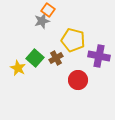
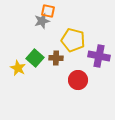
orange square: moved 1 px down; rotated 24 degrees counterclockwise
brown cross: rotated 32 degrees clockwise
